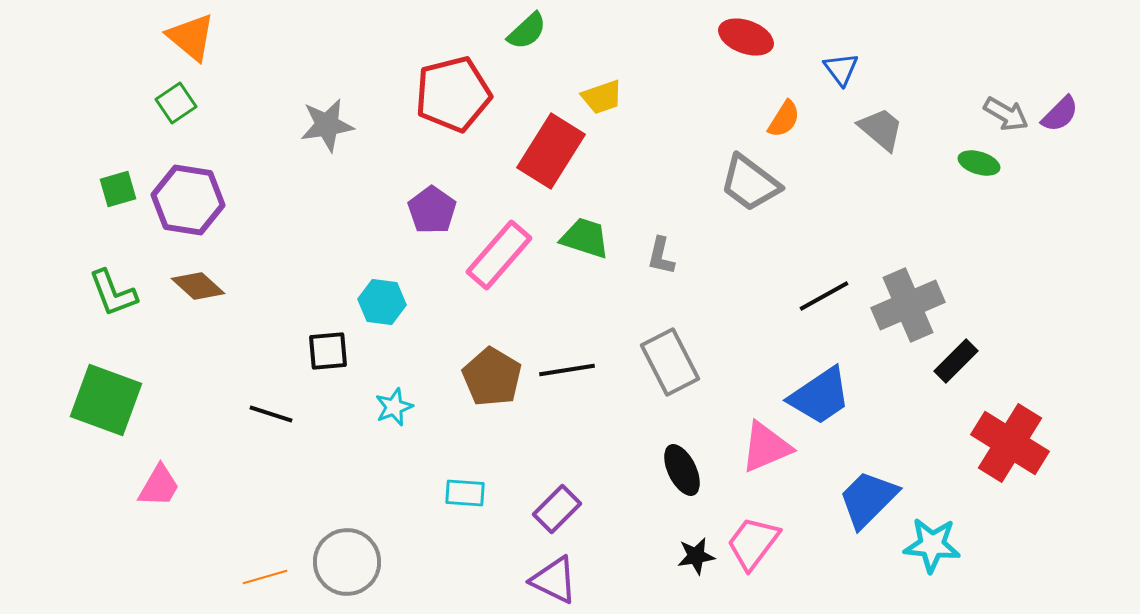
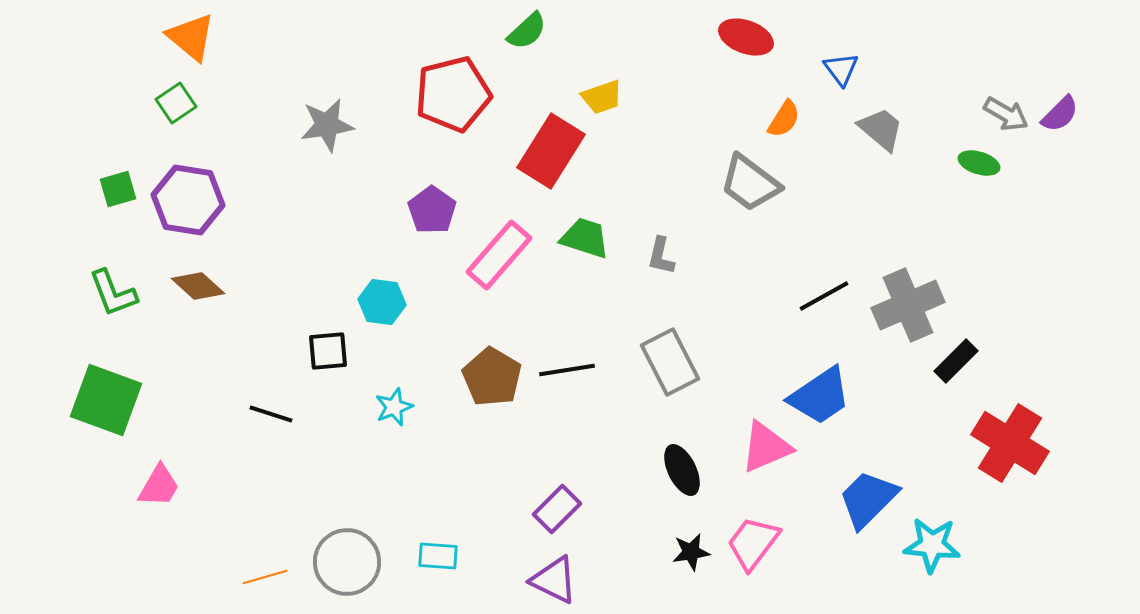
cyan rectangle at (465, 493): moved 27 px left, 63 px down
black star at (696, 556): moved 5 px left, 4 px up
